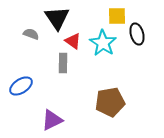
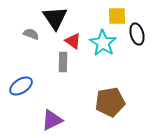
black triangle: moved 2 px left
gray rectangle: moved 1 px up
